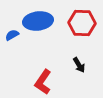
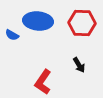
blue ellipse: rotated 12 degrees clockwise
blue semicircle: rotated 120 degrees counterclockwise
